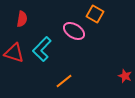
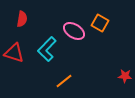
orange square: moved 5 px right, 9 px down
cyan L-shape: moved 5 px right
red star: rotated 16 degrees counterclockwise
